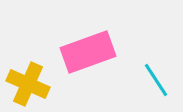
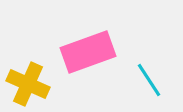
cyan line: moved 7 px left
